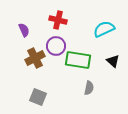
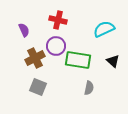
gray square: moved 10 px up
